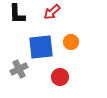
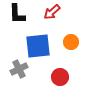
blue square: moved 3 px left, 1 px up
